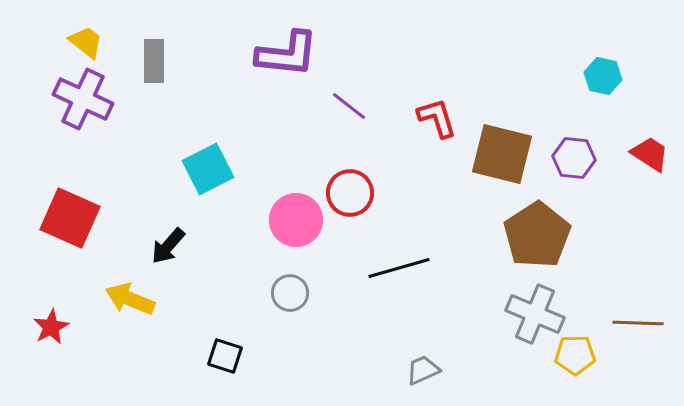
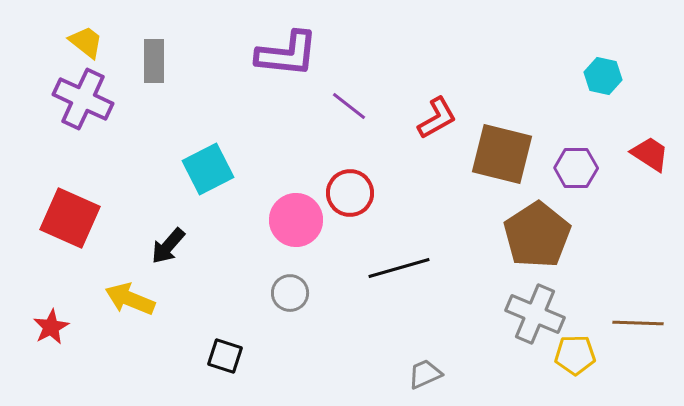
red L-shape: rotated 78 degrees clockwise
purple hexagon: moved 2 px right, 10 px down; rotated 6 degrees counterclockwise
gray trapezoid: moved 2 px right, 4 px down
